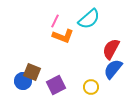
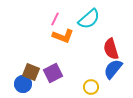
pink line: moved 2 px up
red semicircle: rotated 45 degrees counterclockwise
brown square: moved 1 px left
blue circle: moved 3 px down
purple square: moved 3 px left, 12 px up
